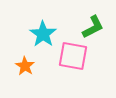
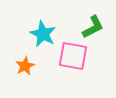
cyan star: rotated 8 degrees counterclockwise
orange star: rotated 12 degrees clockwise
